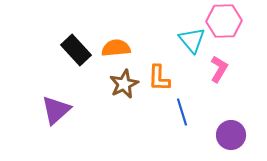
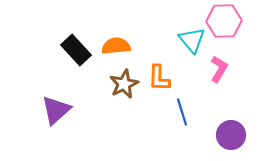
orange semicircle: moved 2 px up
